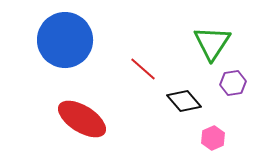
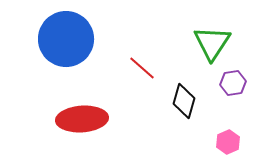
blue circle: moved 1 px right, 1 px up
red line: moved 1 px left, 1 px up
black diamond: rotated 56 degrees clockwise
red ellipse: rotated 36 degrees counterclockwise
pink hexagon: moved 15 px right, 4 px down
